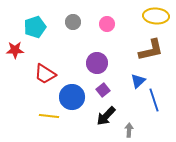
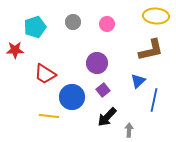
blue line: rotated 30 degrees clockwise
black arrow: moved 1 px right, 1 px down
